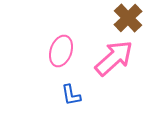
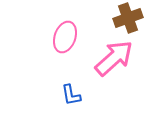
brown cross: rotated 24 degrees clockwise
pink ellipse: moved 4 px right, 14 px up
